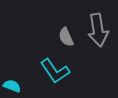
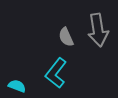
cyan L-shape: moved 1 px right, 2 px down; rotated 72 degrees clockwise
cyan semicircle: moved 5 px right
